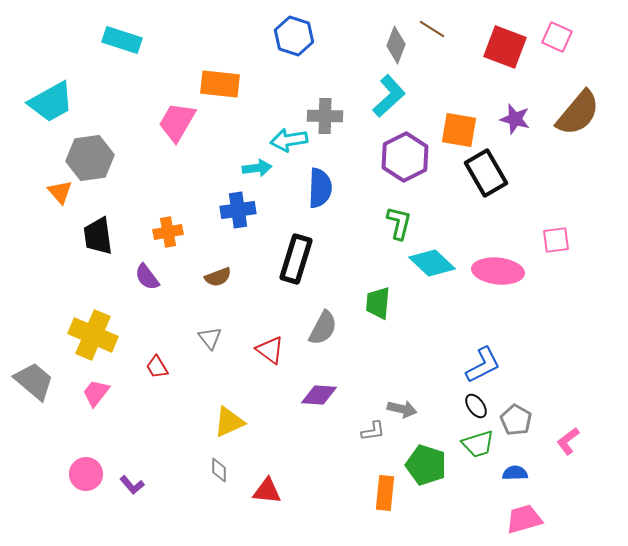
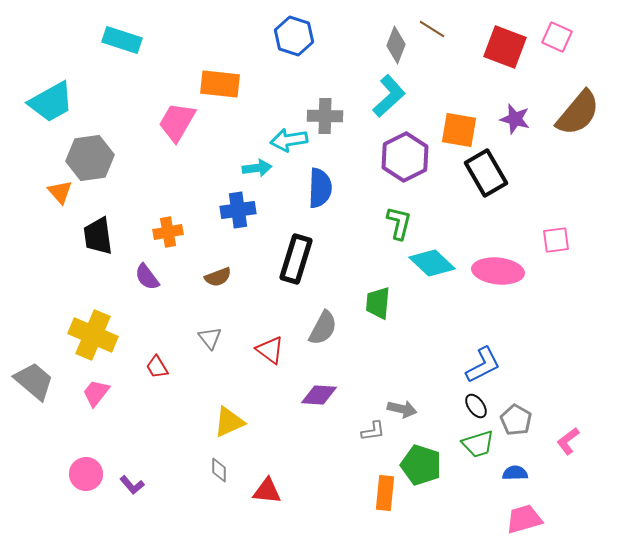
green pentagon at (426, 465): moved 5 px left
